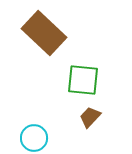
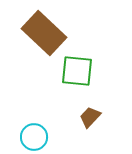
green square: moved 6 px left, 9 px up
cyan circle: moved 1 px up
